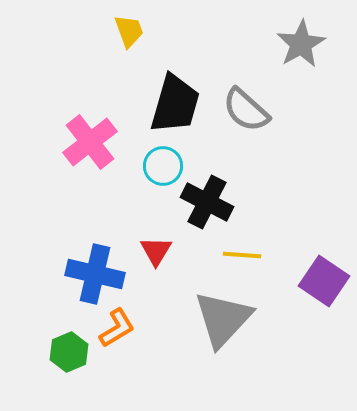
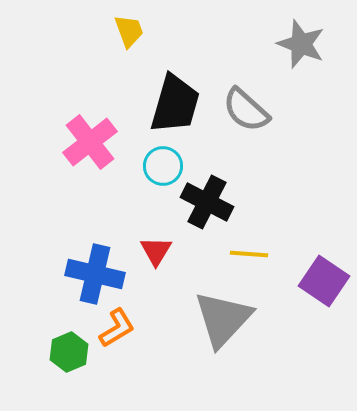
gray star: rotated 21 degrees counterclockwise
yellow line: moved 7 px right, 1 px up
